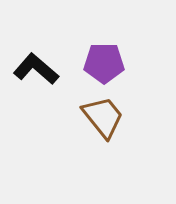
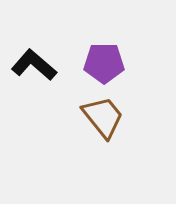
black L-shape: moved 2 px left, 4 px up
